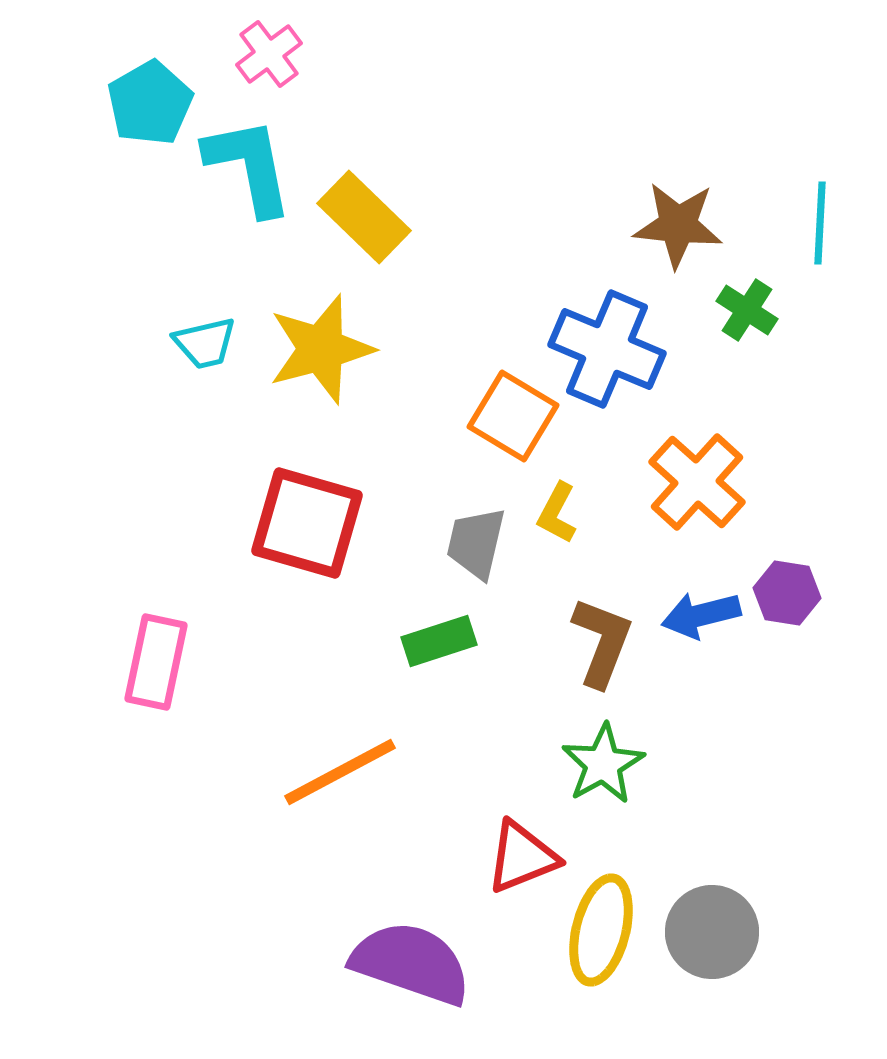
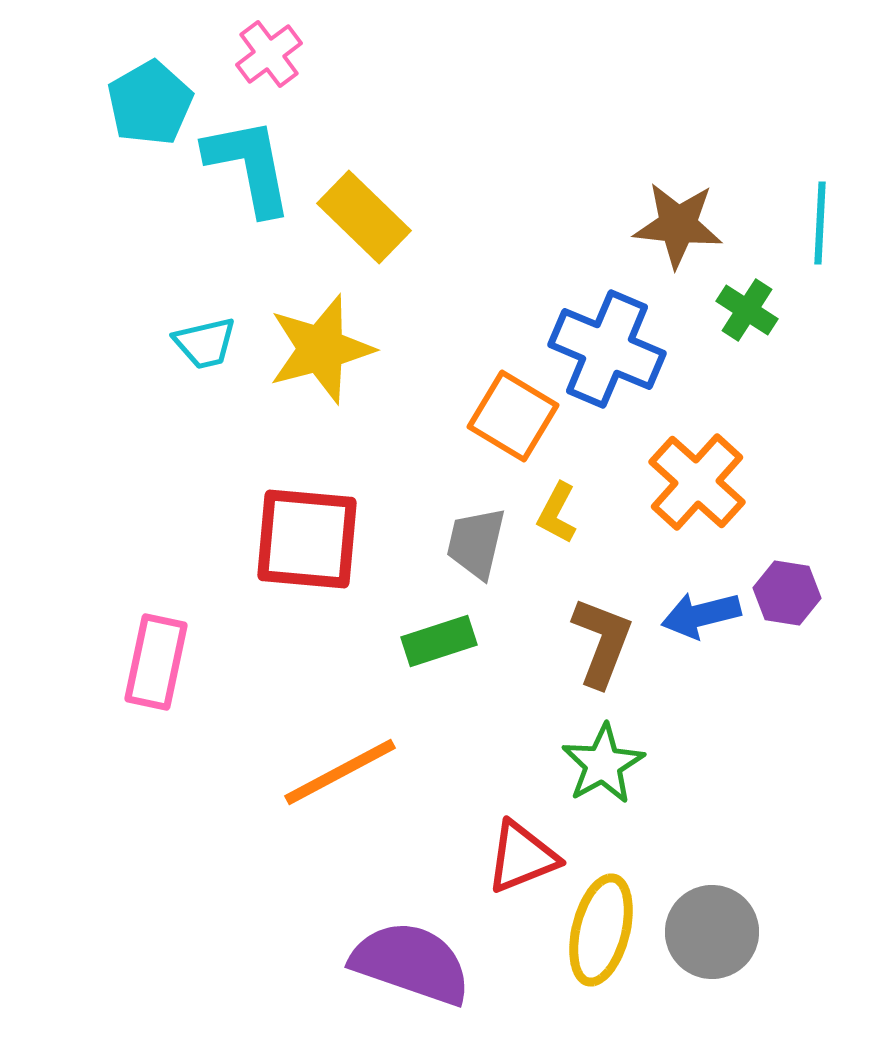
red square: moved 16 px down; rotated 11 degrees counterclockwise
